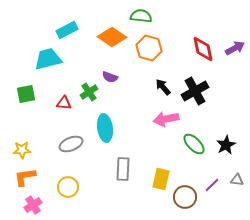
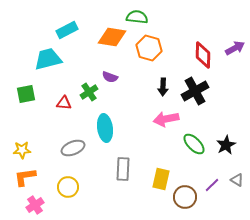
green semicircle: moved 4 px left, 1 px down
orange diamond: rotated 24 degrees counterclockwise
red diamond: moved 6 px down; rotated 12 degrees clockwise
black arrow: rotated 138 degrees counterclockwise
gray ellipse: moved 2 px right, 4 px down
gray triangle: rotated 24 degrees clockwise
pink cross: moved 2 px right
